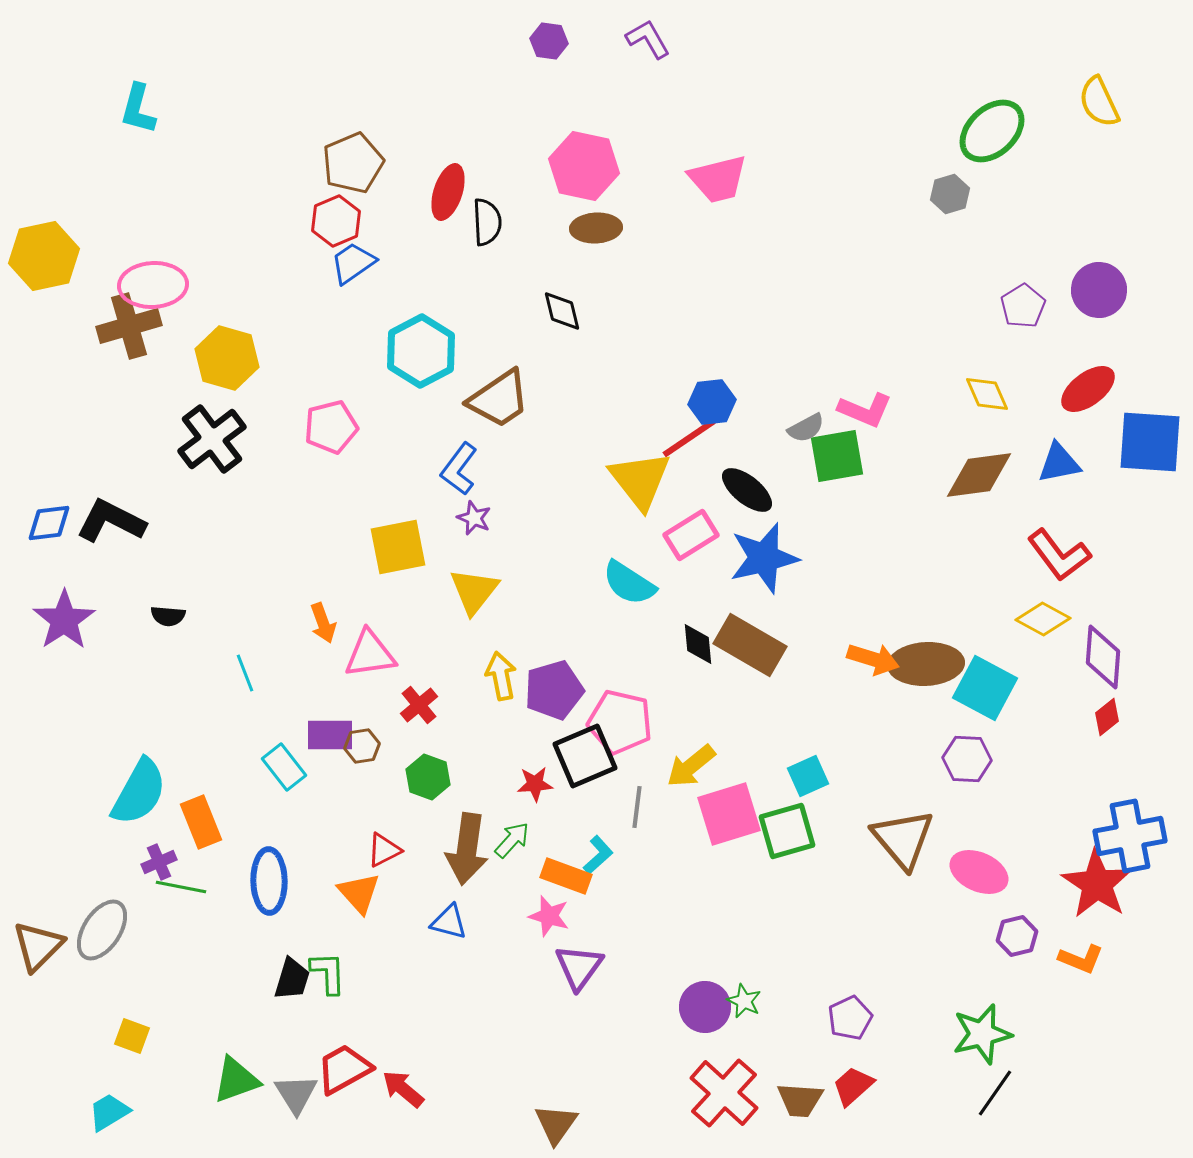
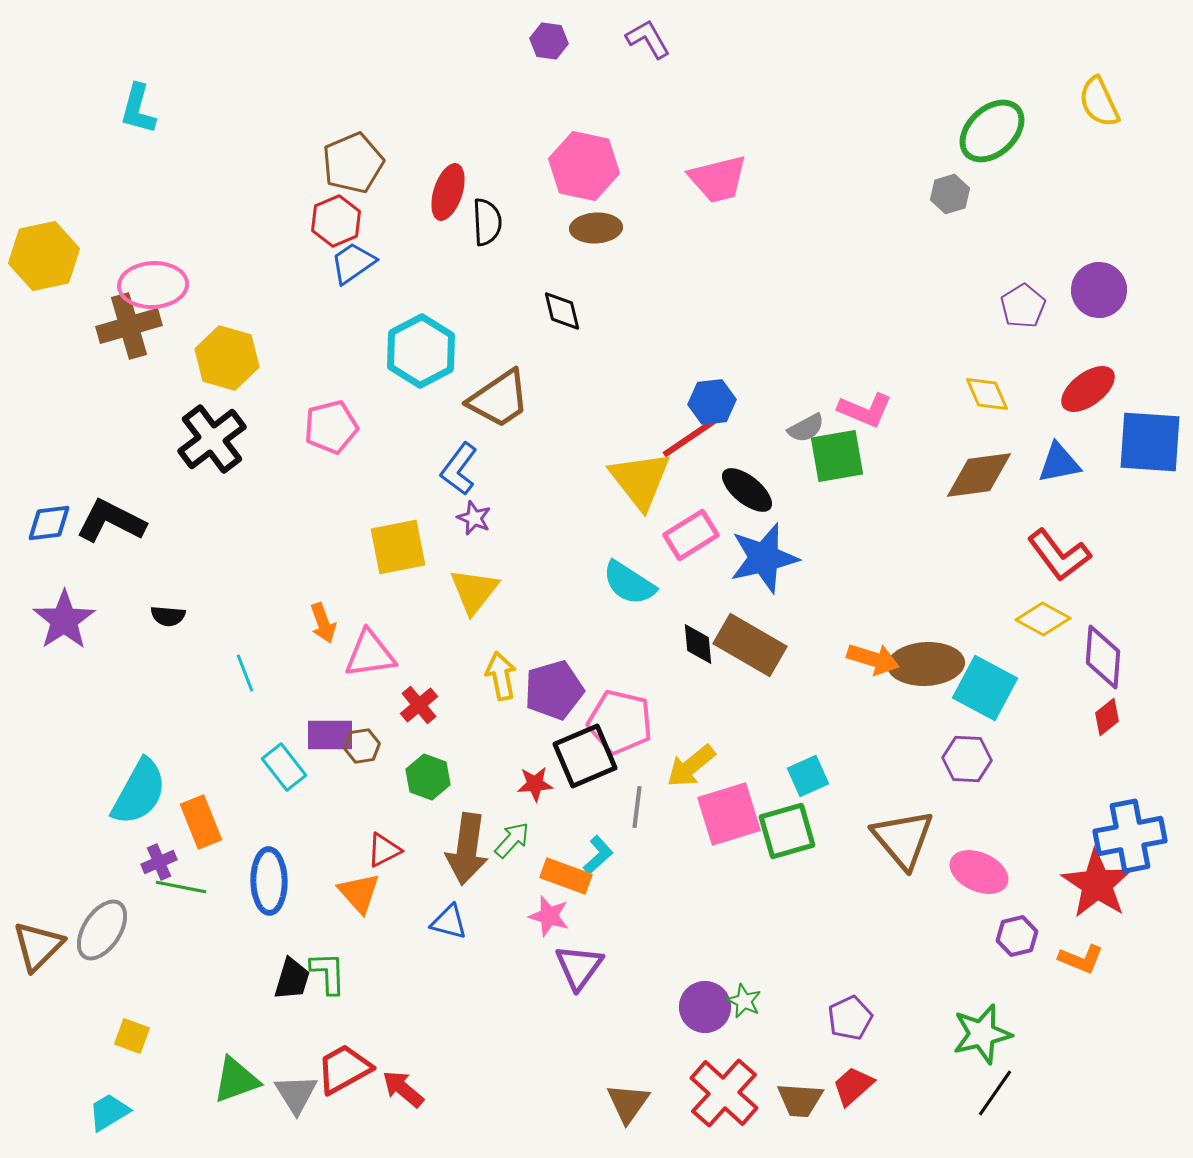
brown triangle at (556, 1124): moved 72 px right, 21 px up
